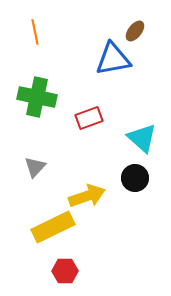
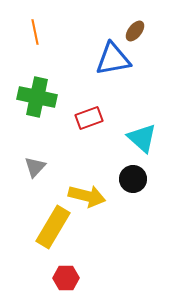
black circle: moved 2 px left, 1 px down
yellow arrow: rotated 33 degrees clockwise
yellow rectangle: rotated 33 degrees counterclockwise
red hexagon: moved 1 px right, 7 px down
